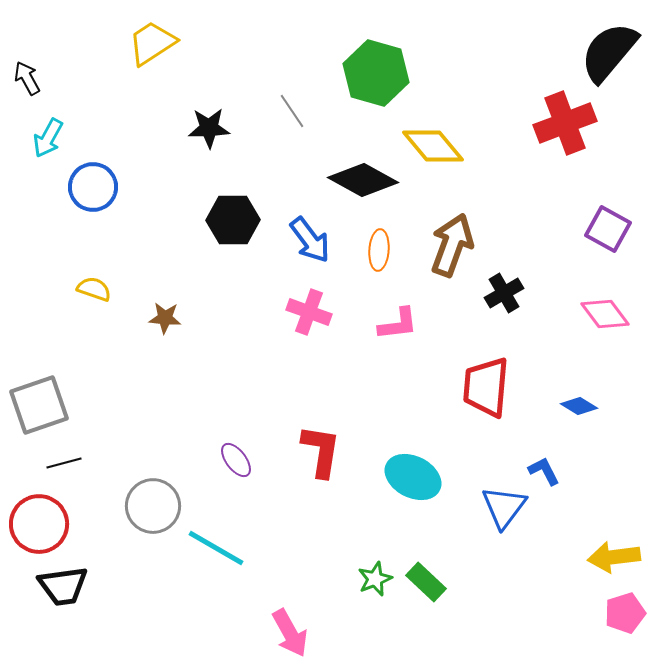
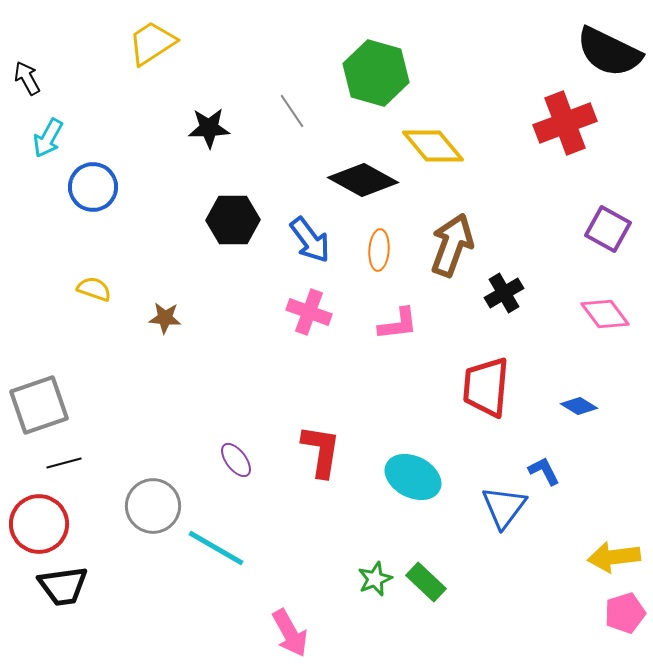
black semicircle: rotated 104 degrees counterclockwise
